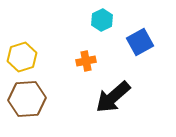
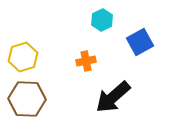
yellow hexagon: moved 1 px right
brown hexagon: rotated 6 degrees clockwise
